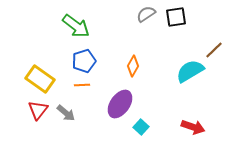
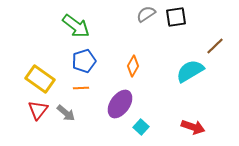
brown line: moved 1 px right, 4 px up
orange line: moved 1 px left, 3 px down
